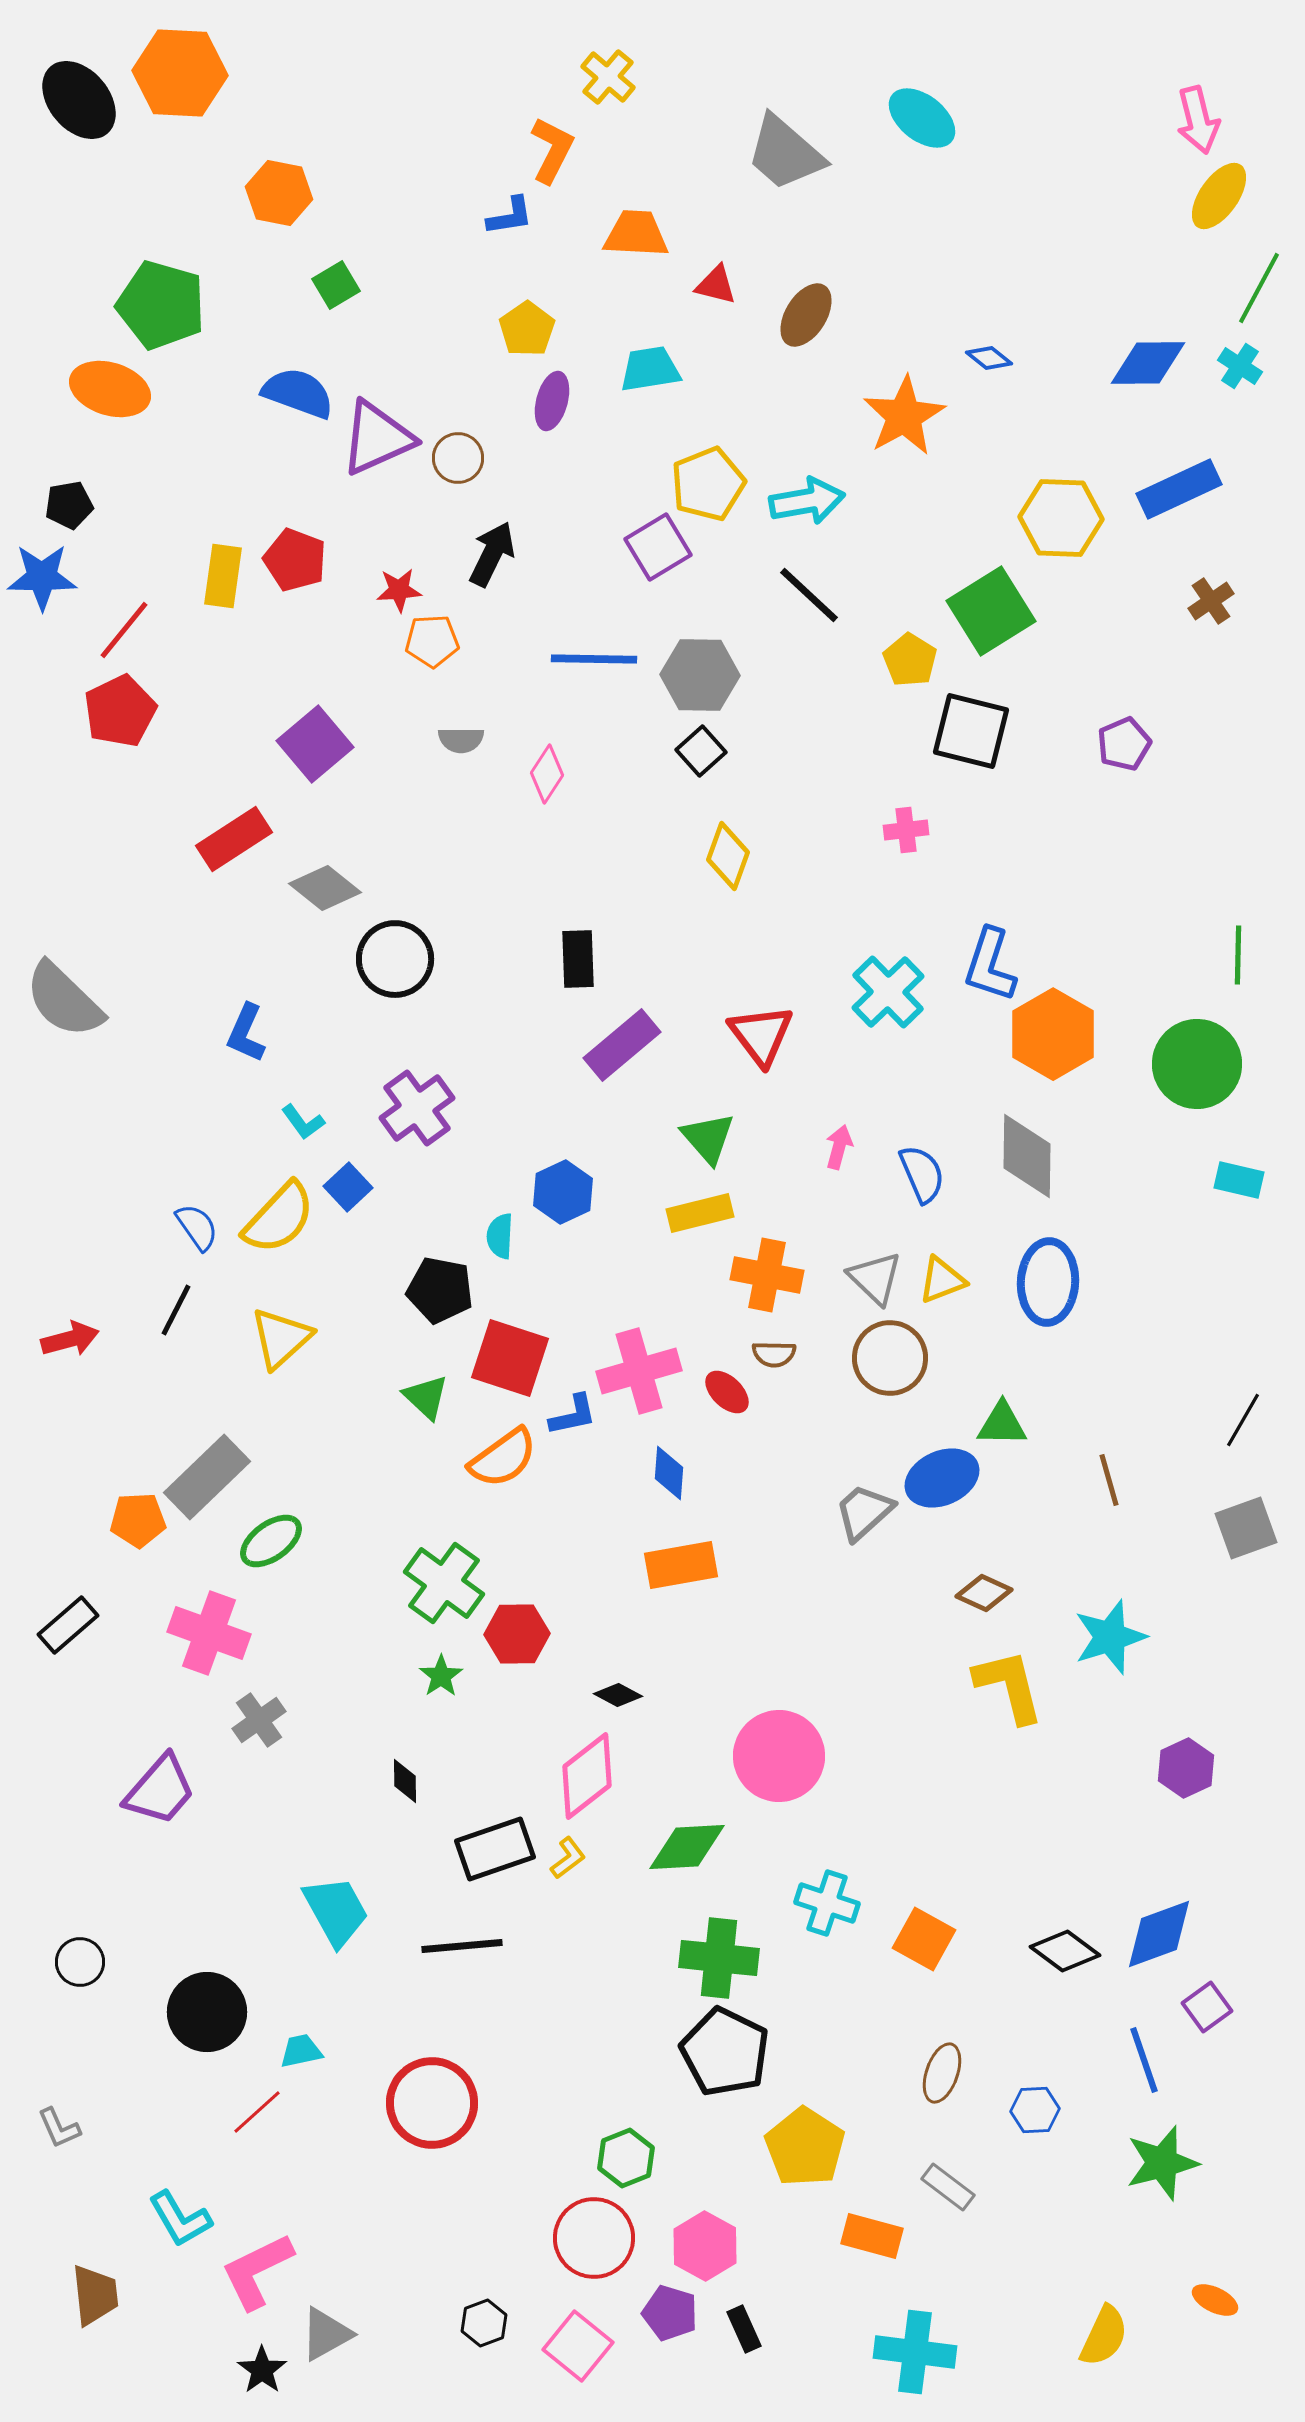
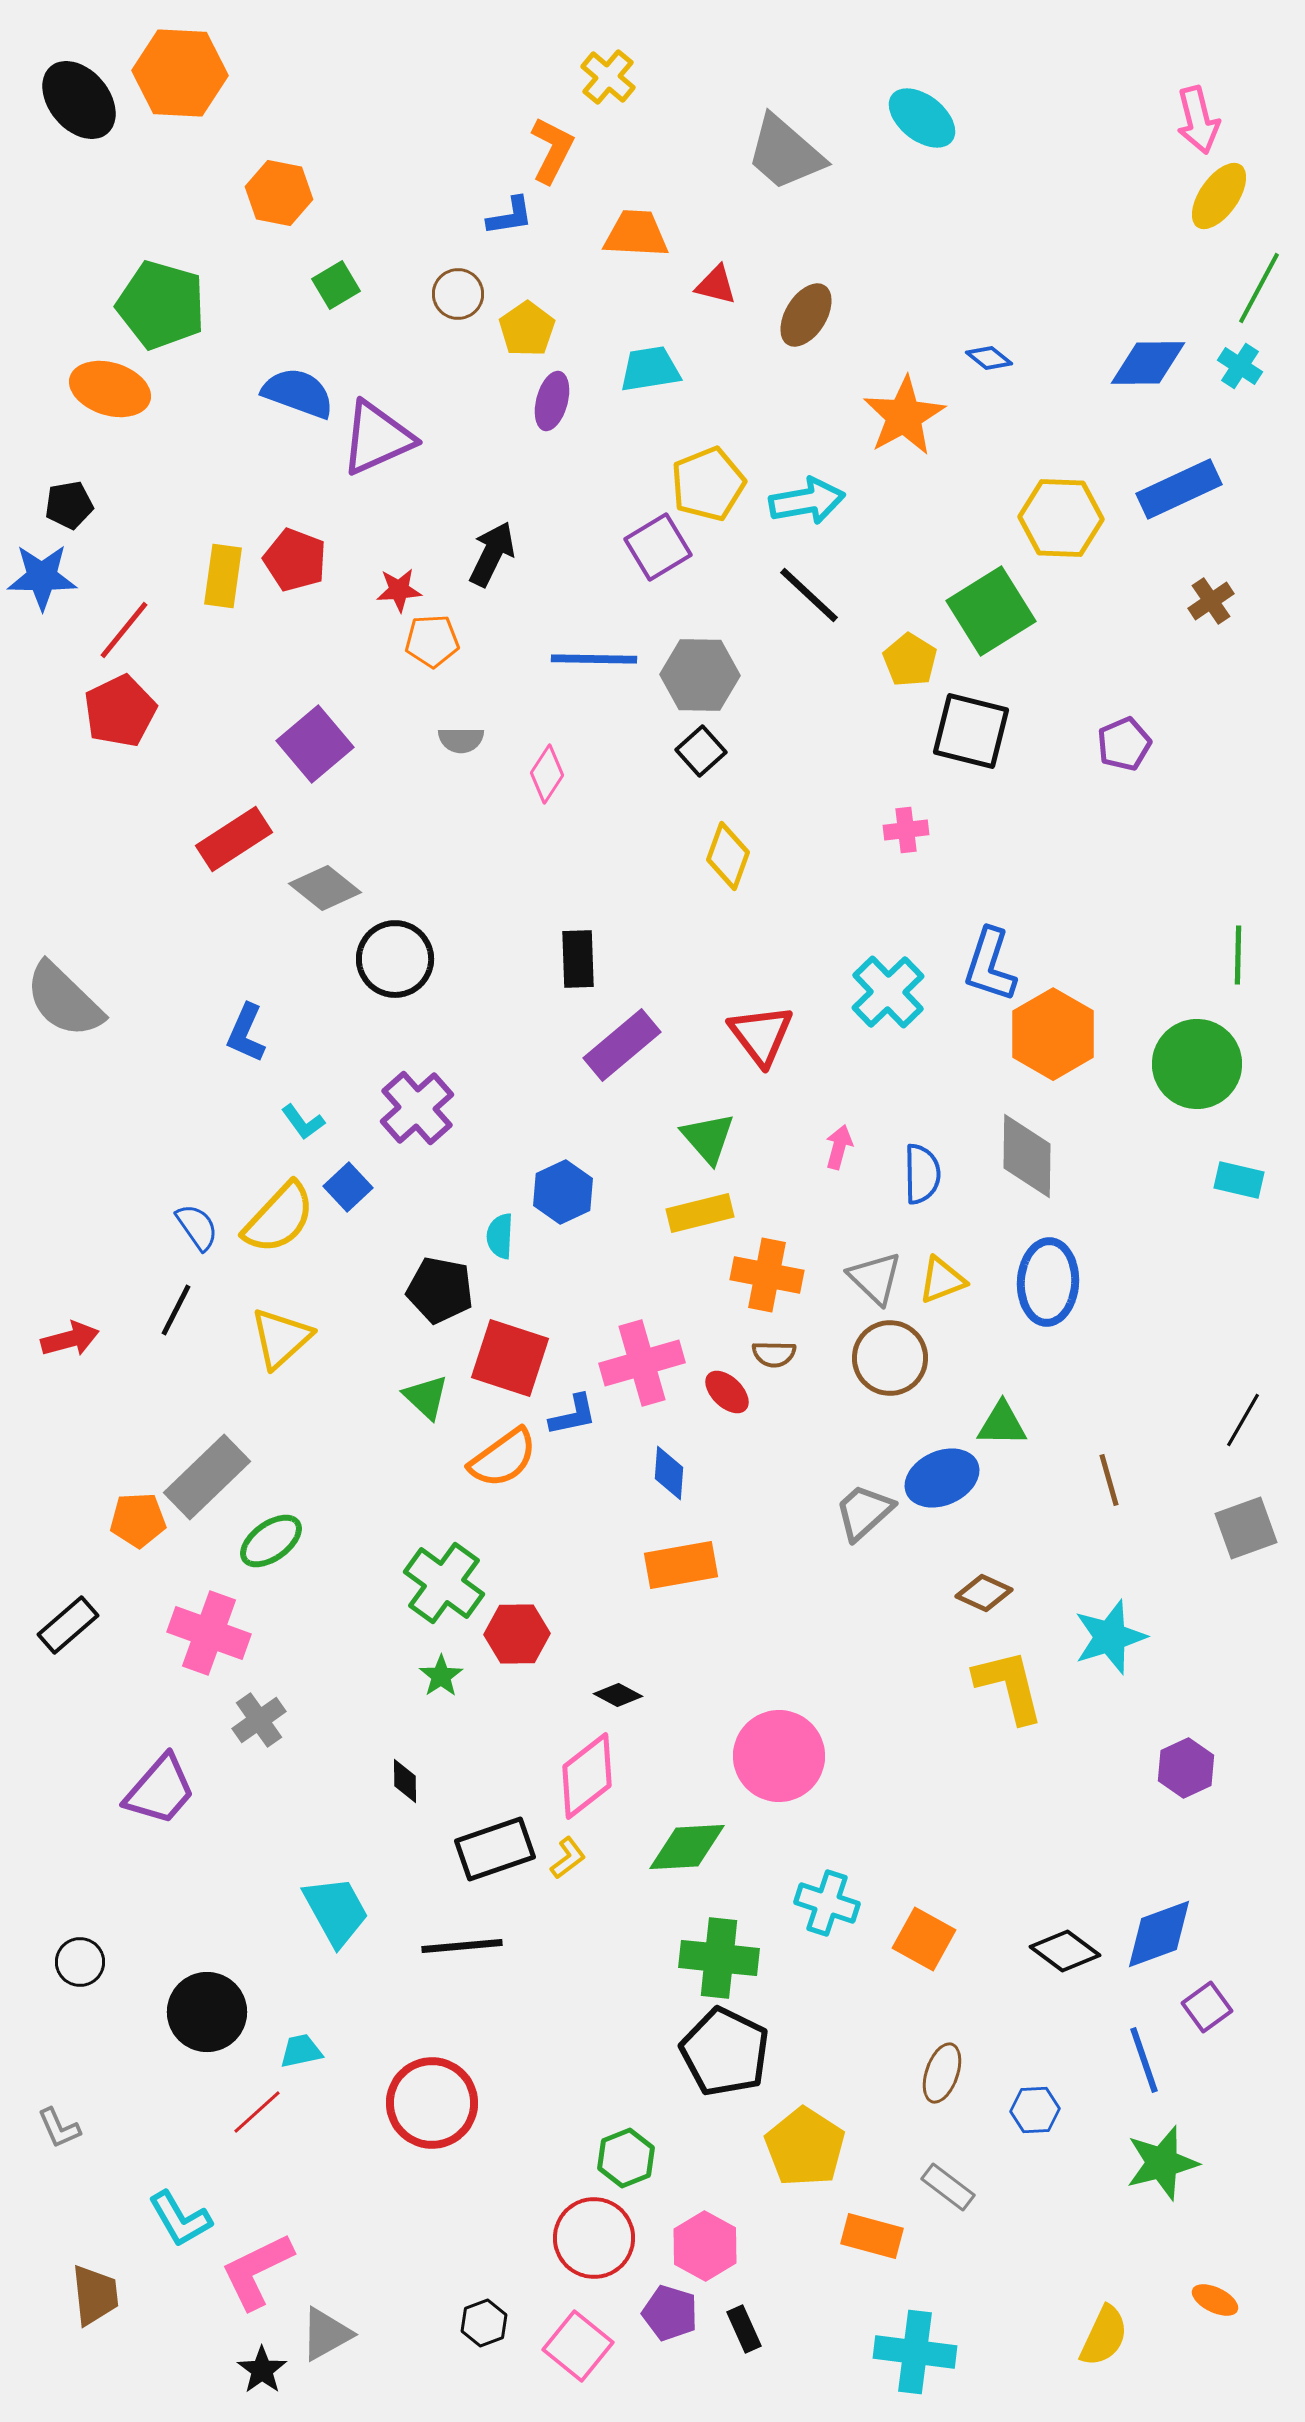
brown circle at (458, 458): moved 164 px up
purple cross at (417, 1108): rotated 6 degrees counterclockwise
blue semicircle at (922, 1174): rotated 22 degrees clockwise
pink cross at (639, 1371): moved 3 px right, 8 px up
